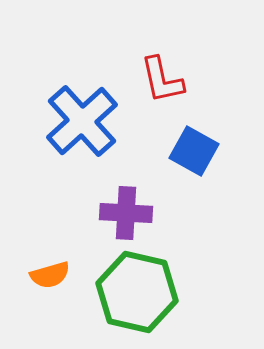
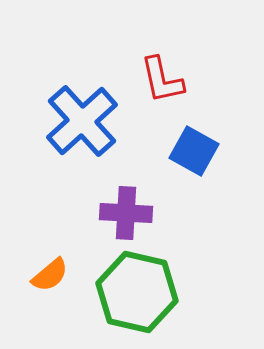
orange semicircle: rotated 24 degrees counterclockwise
